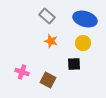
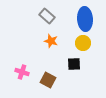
blue ellipse: rotated 70 degrees clockwise
